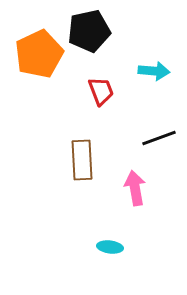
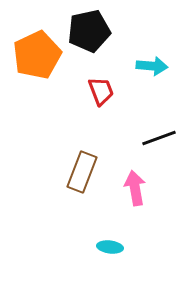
orange pentagon: moved 2 px left, 1 px down
cyan arrow: moved 2 px left, 5 px up
brown rectangle: moved 12 px down; rotated 24 degrees clockwise
